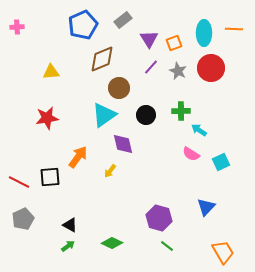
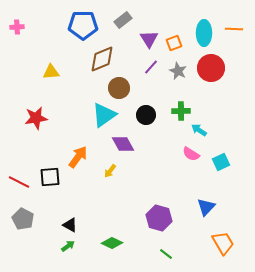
blue pentagon: rotated 24 degrees clockwise
red star: moved 11 px left
purple diamond: rotated 15 degrees counterclockwise
gray pentagon: rotated 20 degrees counterclockwise
green line: moved 1 px left, 8 px down
orange trapezoid: moved 9 px up
